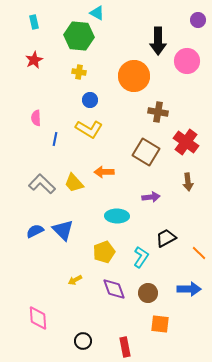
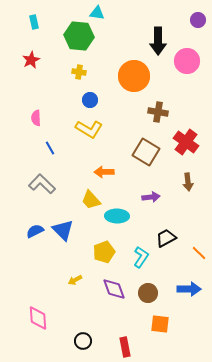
cyan triangle: rotated 21 degrees counterclockwise
red star: moved 3 px left
blue line: moved 5 px left, 9 px down; rotated 40 degrees counterclockwise
yellow trapezoid: moved 17 px right, 17 px down
